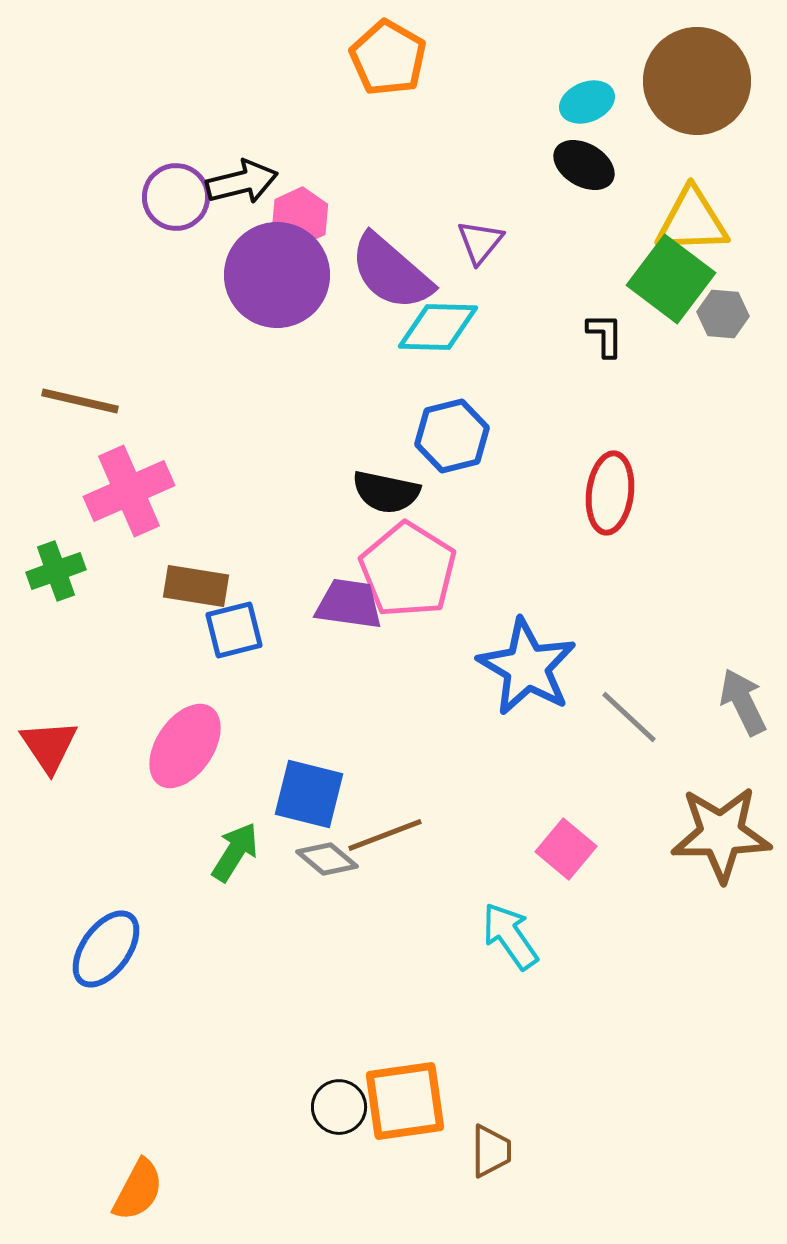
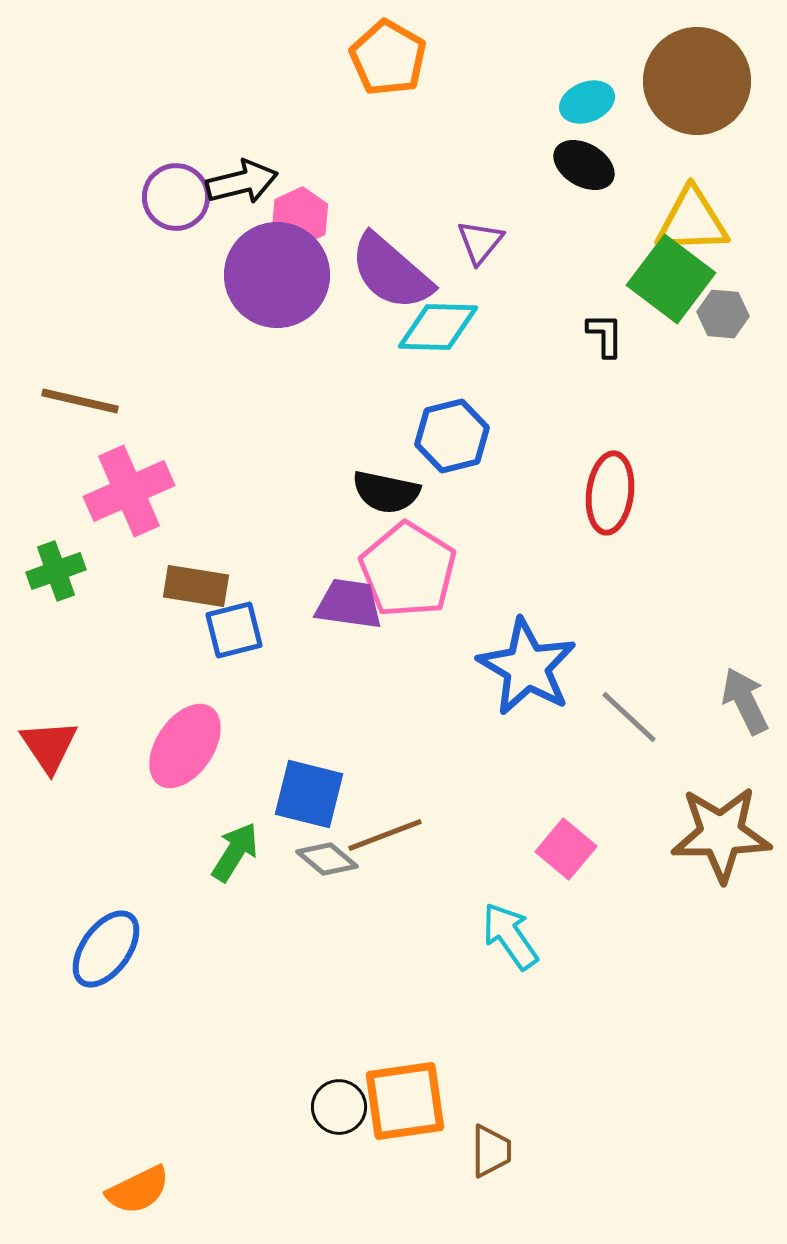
gray arrow at (743, 702): moved 2 px right, 1 px up
orange semicircle at (138, 1190): rotated 36 degrees clockwise
